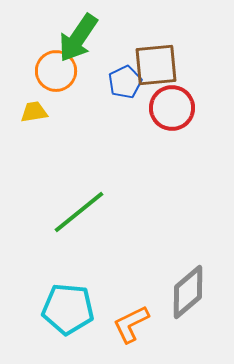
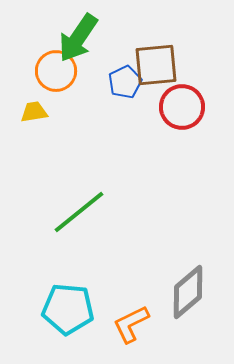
red circle: moved 10 px right, 1 px up
